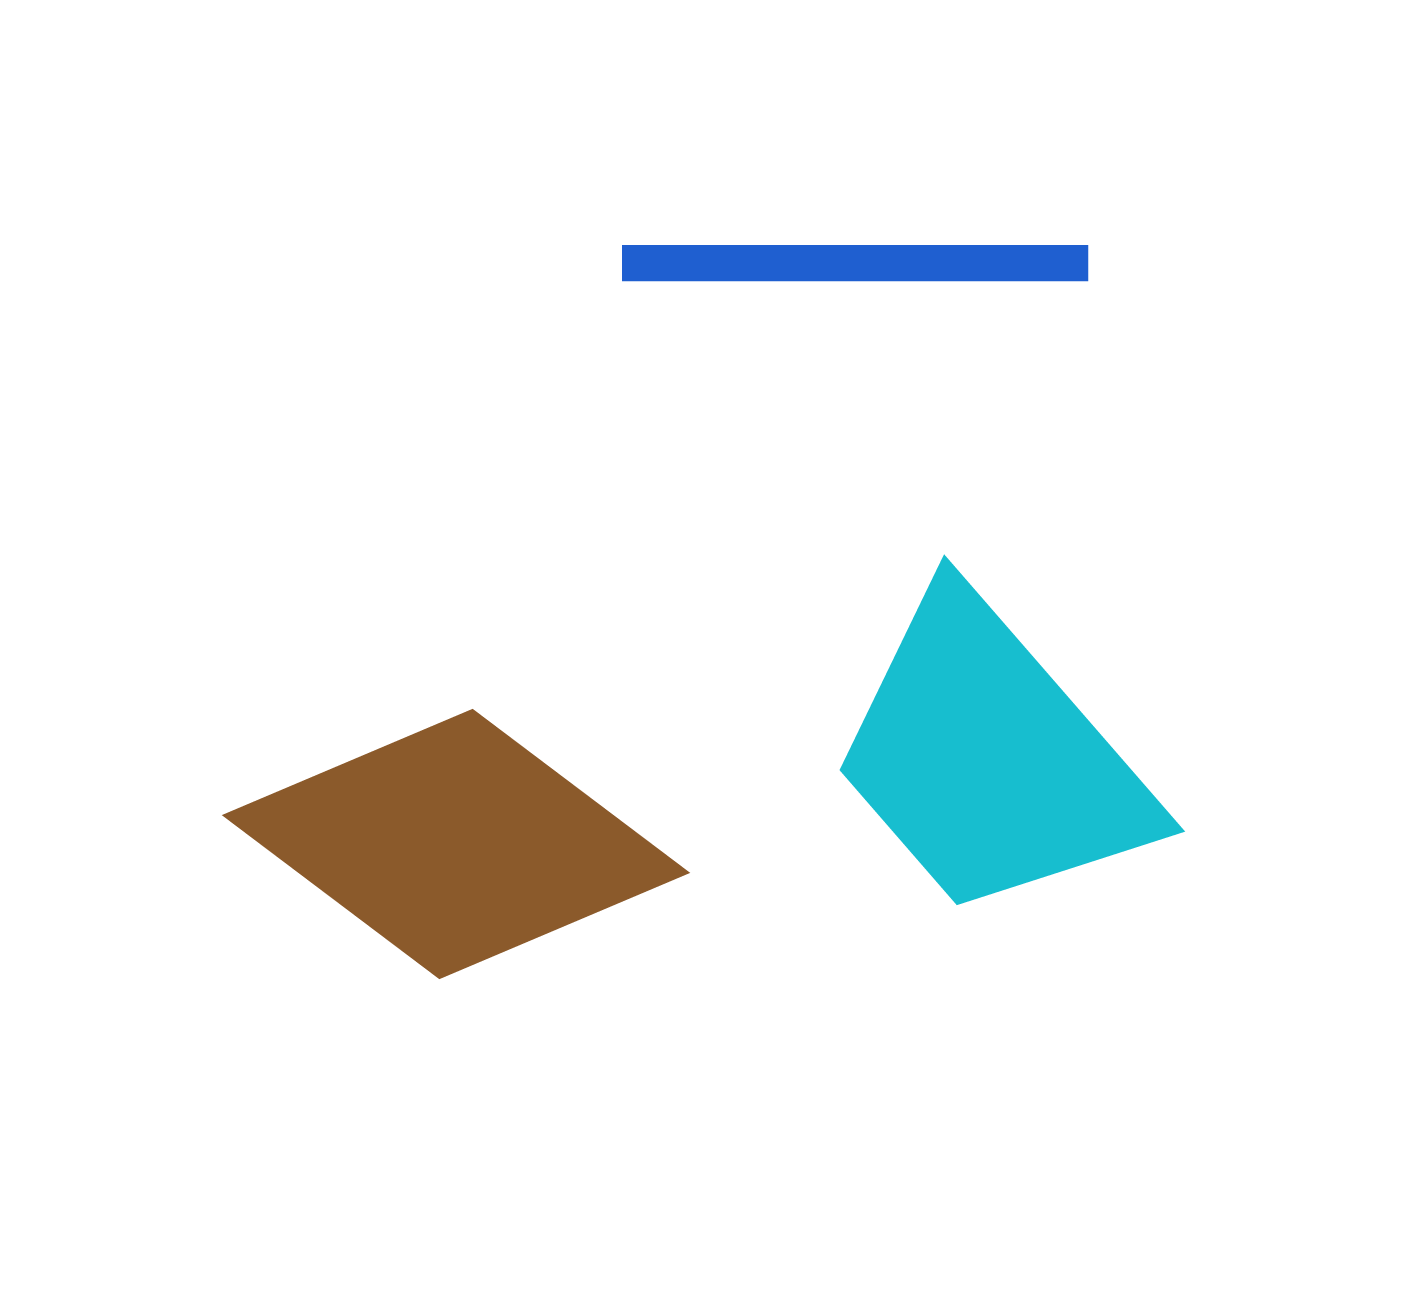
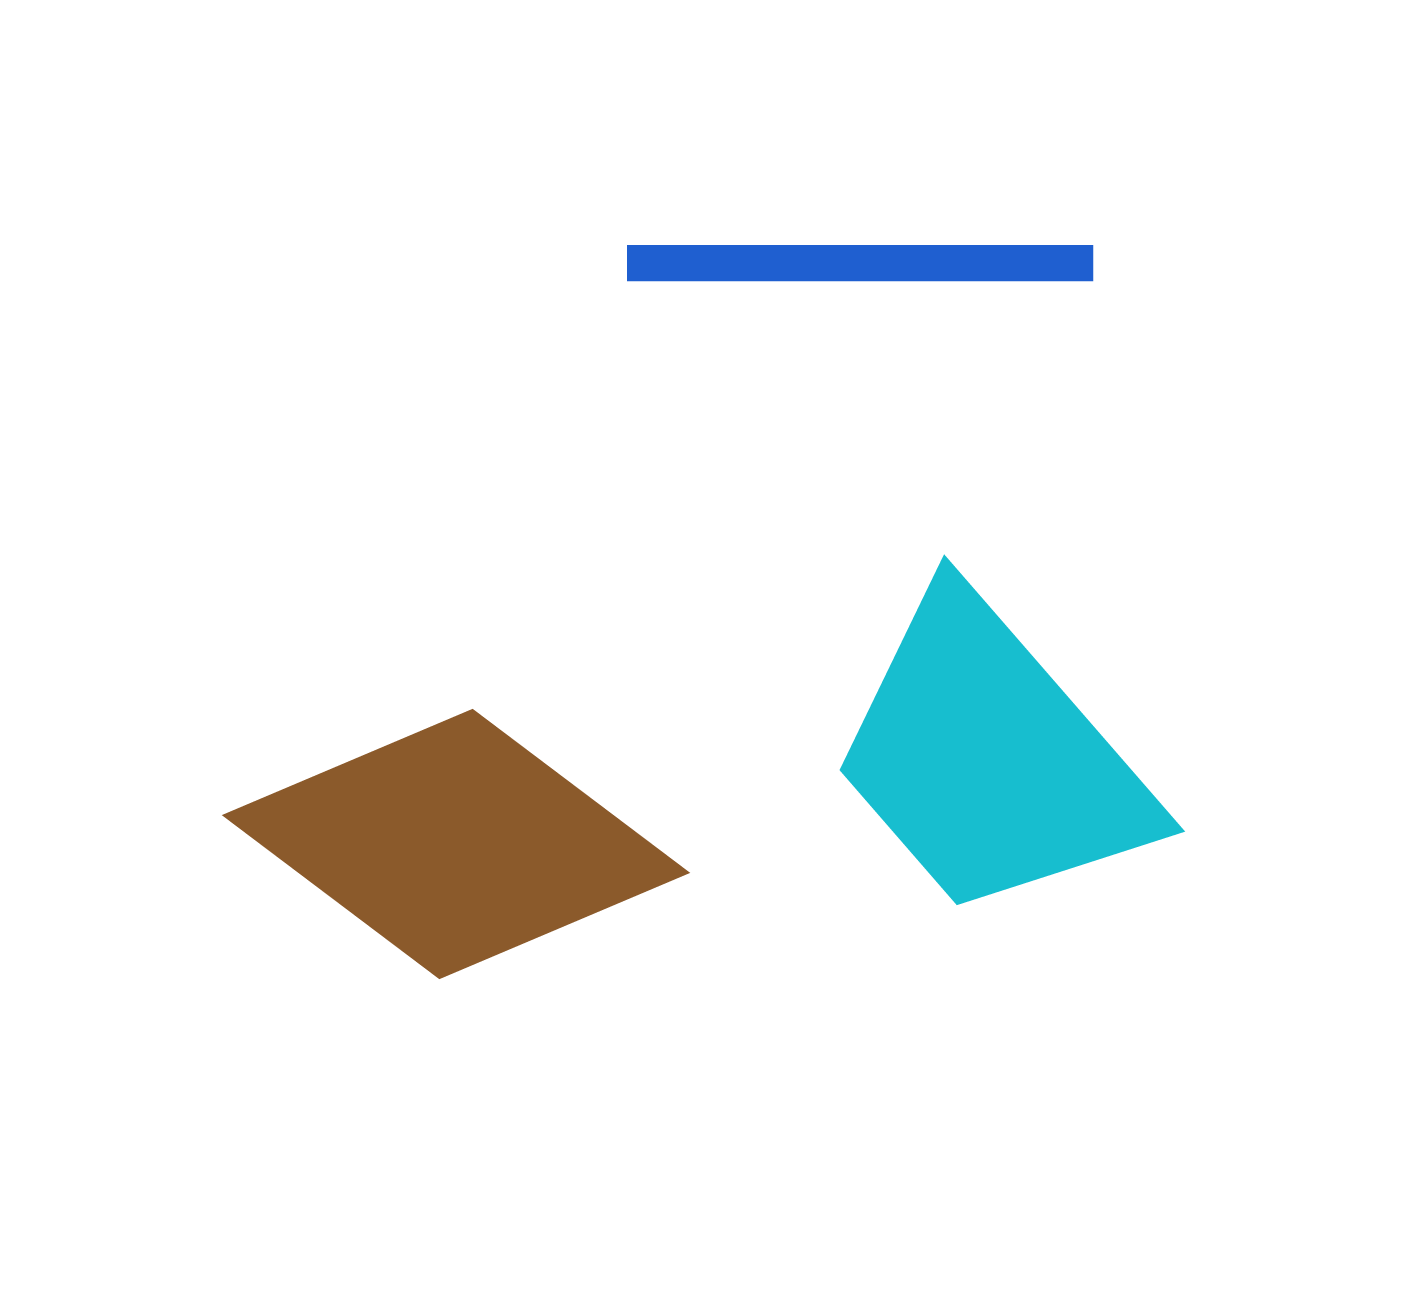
blue line: moved 5 px right
